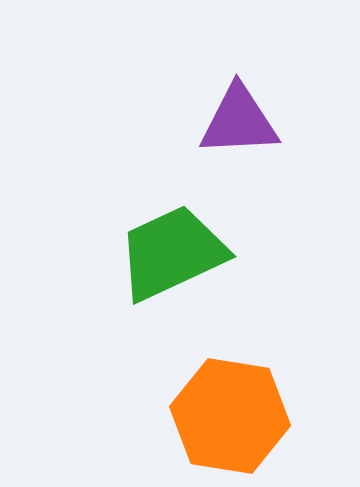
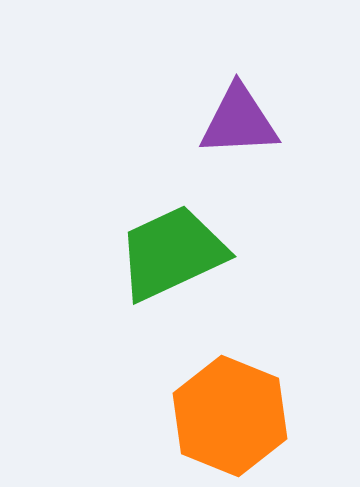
orange hexagon: rotated 13 degrees clockwise
